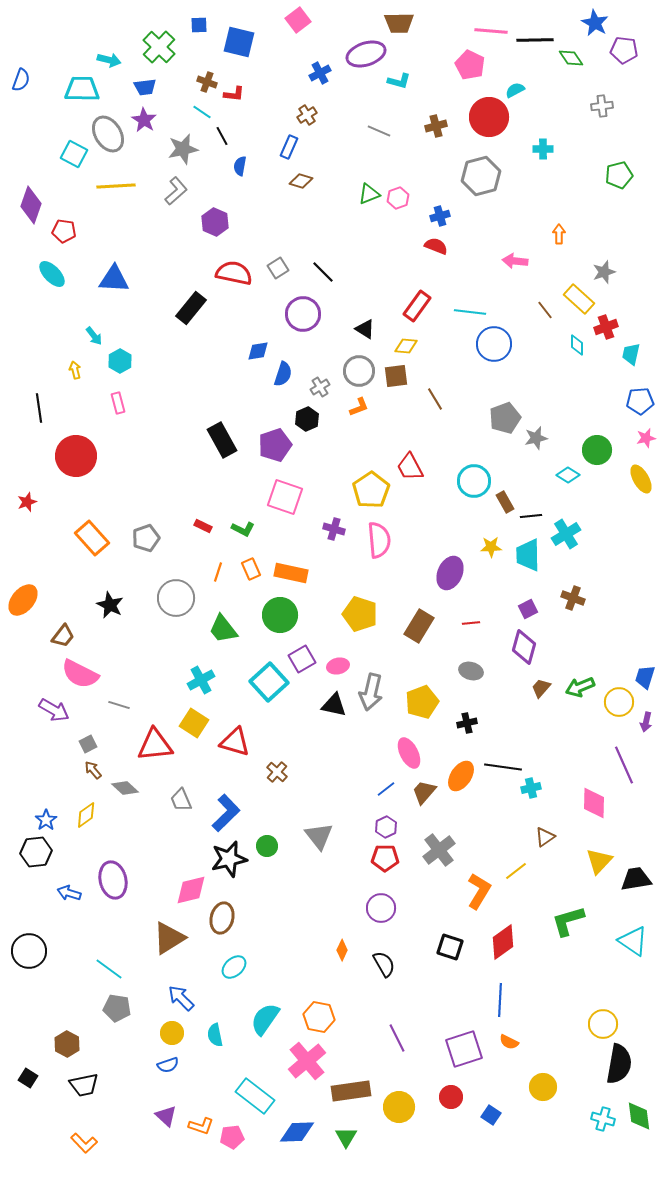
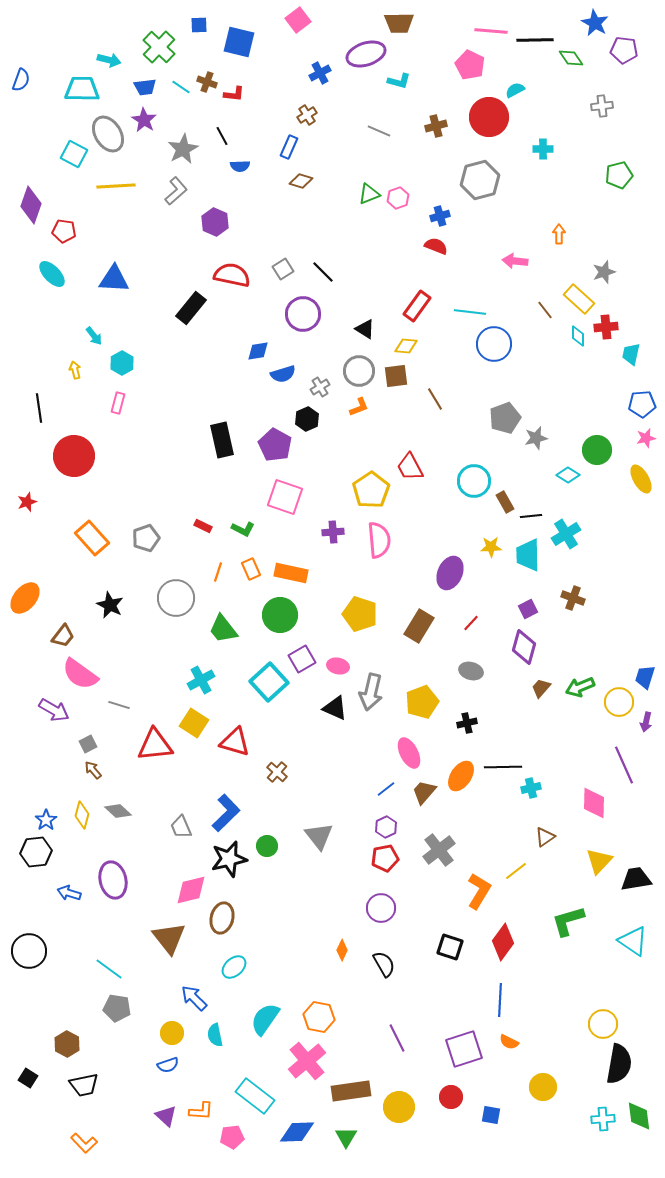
cyan line at (202, 112): moved 21 px left, 25 px up
gray star at (183, 149): rotated 16 degrees counterclockwise
blue semicircle at (240, 166): rotated 102 degrees counterclockwise
gray hexagon at (481, 176): moved 1 px left, 4 px down
gray square at (278, 268): moved 5 px right, 1 px down
red semicircle at (234, 273): moved 2 px left, 2 px down
red cross at (606, 327): rotated 15 degrees clockwise
cyan diamond at (577, 345): moved 1 px right, 9 px up
cyan hexagon at (120, 361): moved 2 px right, 2 px down
blue semicircle at (283, 374): rotated 55 degrees clockwise
blue pentagon at (640, 401): moved 2 px right, 3 px down
pink rectangle at (118, 403): rotated 30 degrees clockwise
black rectangle at (222, 440): rotated 16 degrees clockwise
purple pentagon at (275, 445): rotated 24 degrees counterclockwise
red circle at (76, 456): moved 2 px left
purple cross at (334, 529): moved 1 px left, 3 px down; rotated 20 degrees counterclockwise
orange ellipse at (23, 600): moved 2 px right, 2 px up
red line at (471, 623): rotated 42 degrees counterclockwise
pink ellipse at (338, 666): rotated 25 degrees clockwise
pink semicircle at (80, 674): rotated 9 degrees clockwise
black triangle at (334, 705): moved 1 px right, 3 px down; rotated 12 degrees clockwise
black line at (503, 767): rotated 9 degrees counterclockwise
gray diamond at (125, 788): moved 7 px left, 23 px down
gray trapezoid at (181, 800): moved 27 px down
yellow diamond at (86, 815): moved 4 px left; rotated 40 degrees counterclockwise
red pentagon at (385, 858): rotated 12 degrees counterclockwise
brown triangle at (169, 938): rotated 36 degrees counterclockwise
red diamond at (503, 942): rotated 18 degrees counterclockwise
blue arrow at (181, 998): moved 13 px right
blue square at (491, 1115): rotated 24 degrees counterclockwise
cyan cross at (603, 1119): rotated 20 degrees counterclockwise
orange L-shape at (201, 1126): moved 15 px up; rotated 15 degrees counterclockwise
